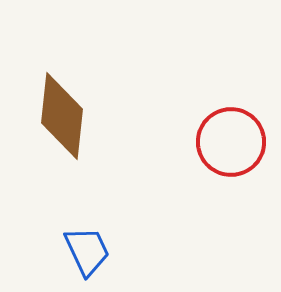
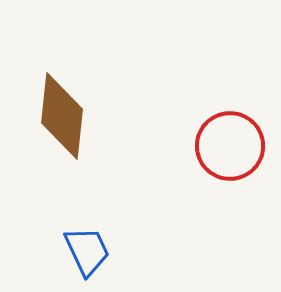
red circle: moved 1 px left, 4 px down
